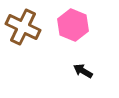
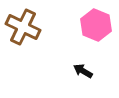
pink hexagon: moved 23 px right
